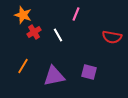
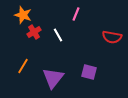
purple triangle: moved 1 px left, 2 px down; rotated 40 degrees counterclockwise
